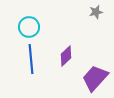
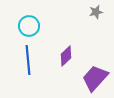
cyan circle: moved 1 px up
blue line: moved 3 px left, 1 px down
